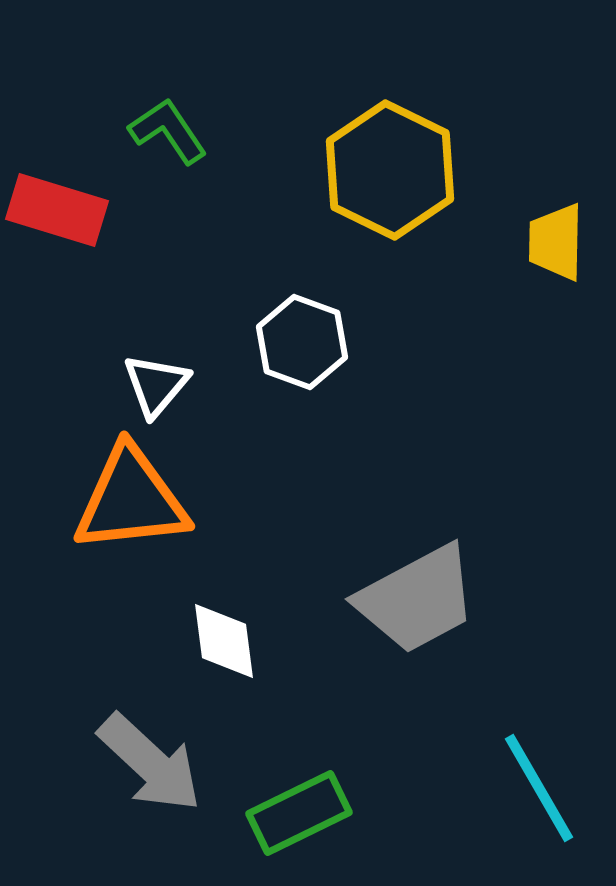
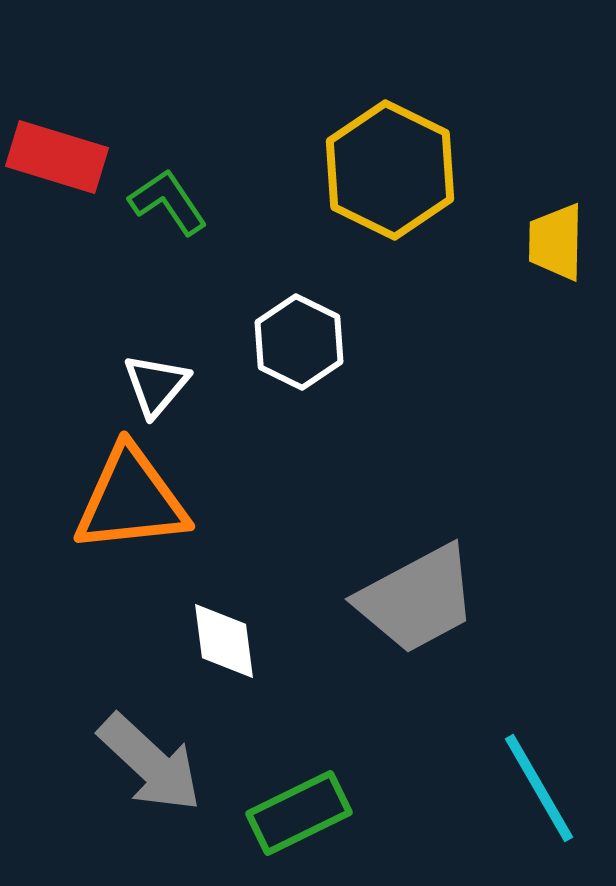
green L-shape: moved 71 px down
red rectangle: moved 53 px up
white hexagon: moved 3 px left; rotated 6 degrees clockwise
